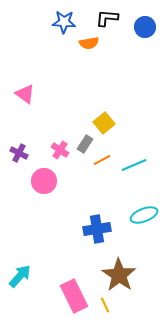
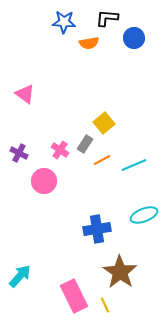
blue circle: moved 11 px left, 11 px down
brown star: moved 1 px right, 3 px up
